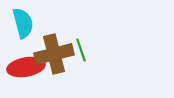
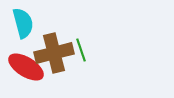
brown cross: moved 1 px up
red ellipse: rotated 42 degrees clockwise
